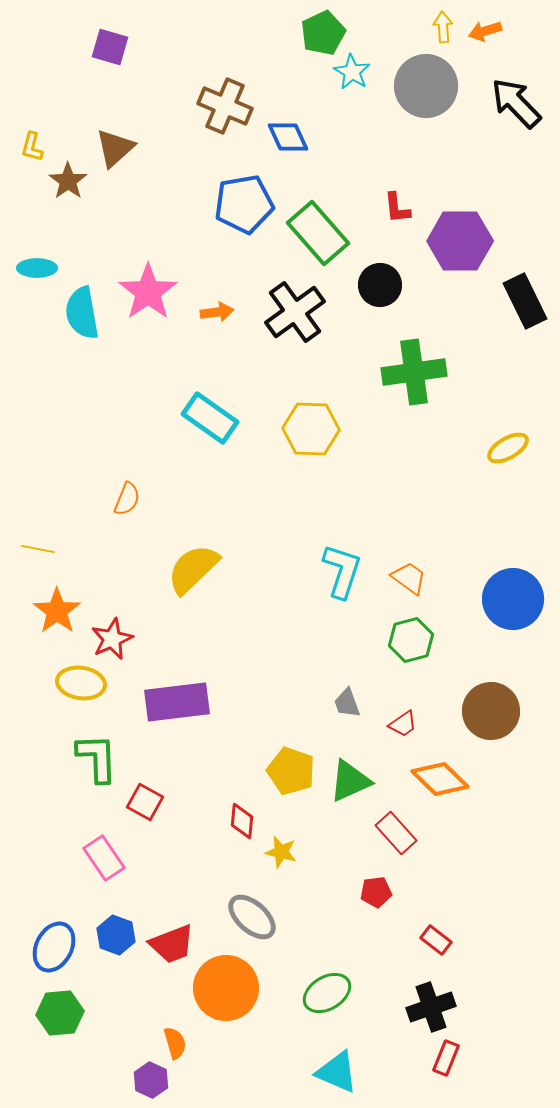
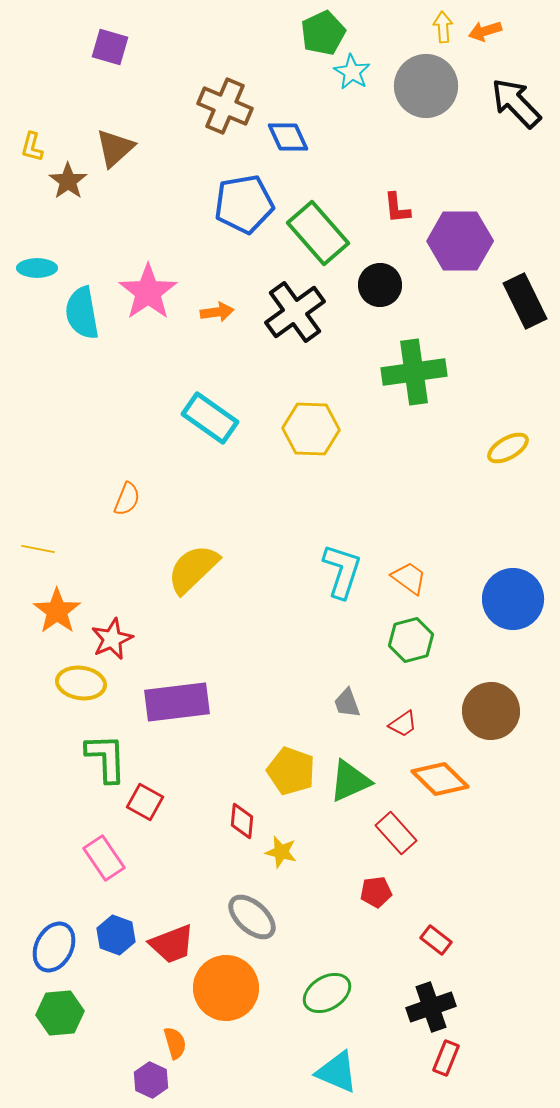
green L-shape at (97, 758): moved 9 px right
